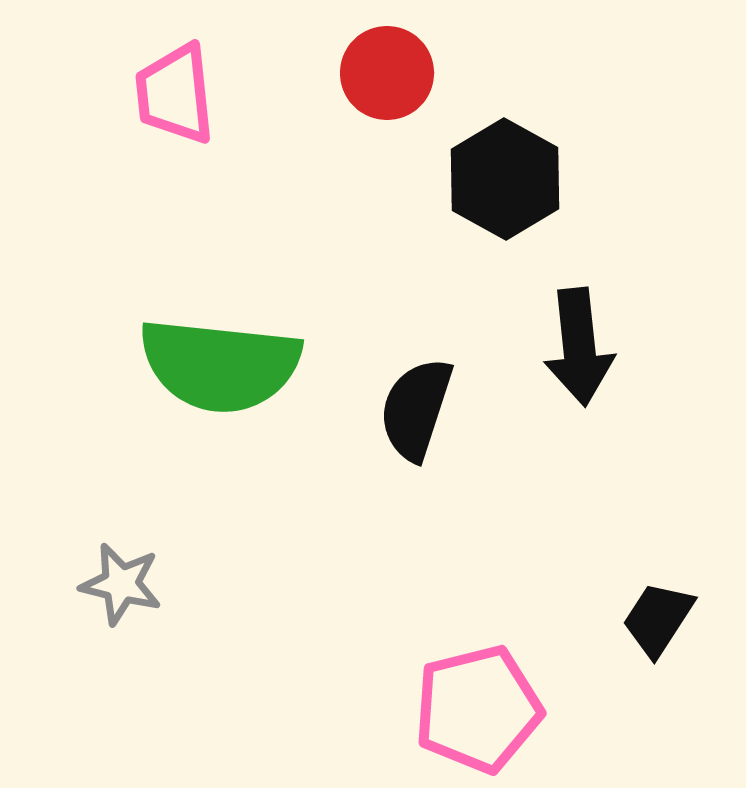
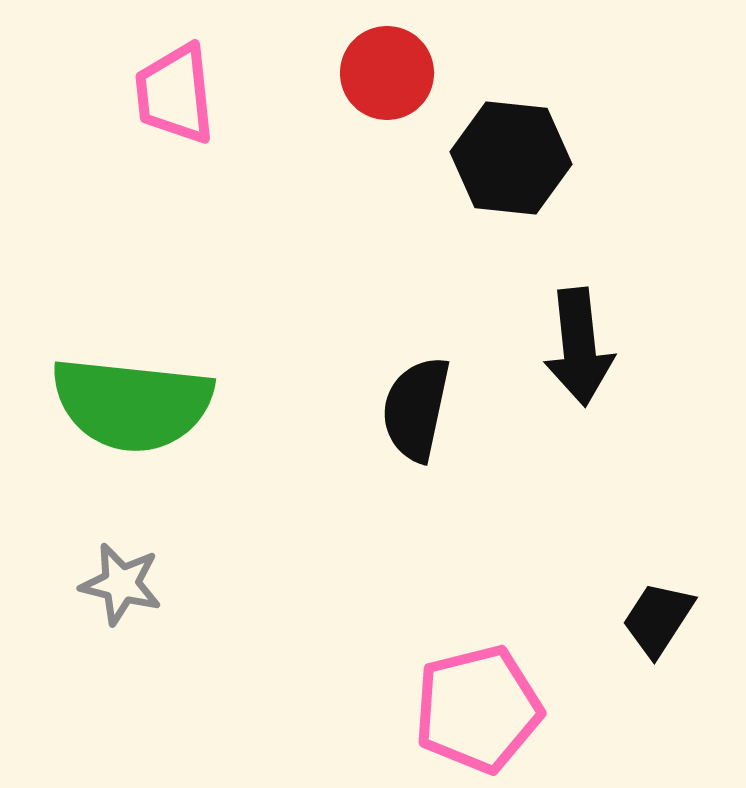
black hexagon: moved 6 px right, 21 px up; rotated 23 degrees counterclockwise
green semicircle: moved 88 px left, 39 px down
black semicircle: rotated 6 degrees counterclockwise
